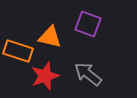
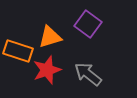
purple square: rotated 16 degrees clockwise
orange triangle: rotated 30 degrees counterclockwise
red star: moved 2 px right, 6 px up
